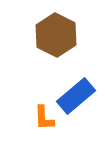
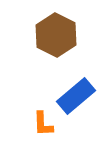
orange L-shape: moved 1 px left, 6 px down
